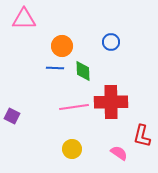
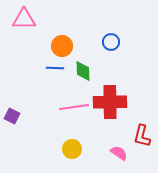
red cross: moved 1 px left
